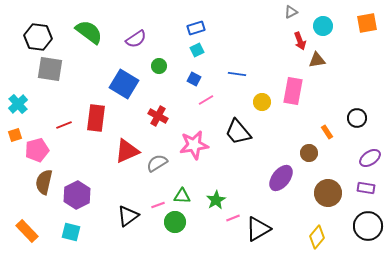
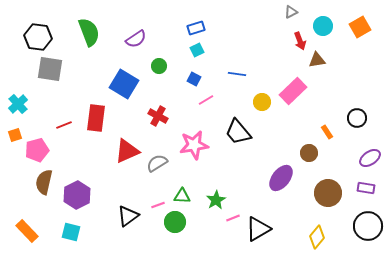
orange square at (367, 23): moved 7 px left, 4 px down; rotated 20 degrees counterclockwise
green semicircle at (89, 32): rotated 32 degrees clockwise
pink rectangle at (293, 91): rotated 36 degrees clockwise
